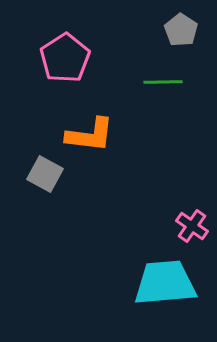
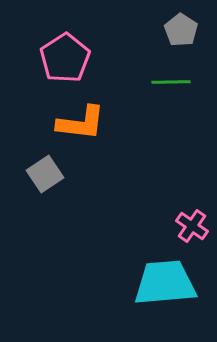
green line: moved 8 px right
orange L-shape: moved 9 px left, 12 px up
gray square: rotated 27 degrees clockwise
